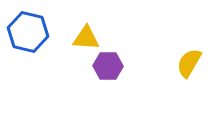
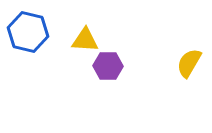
yellow triangle: moved 1 px left, 2 px down
